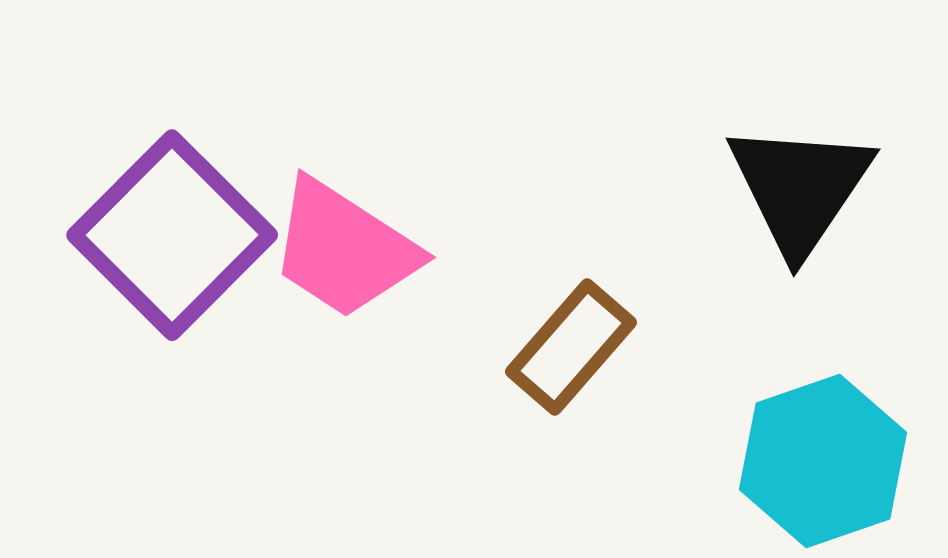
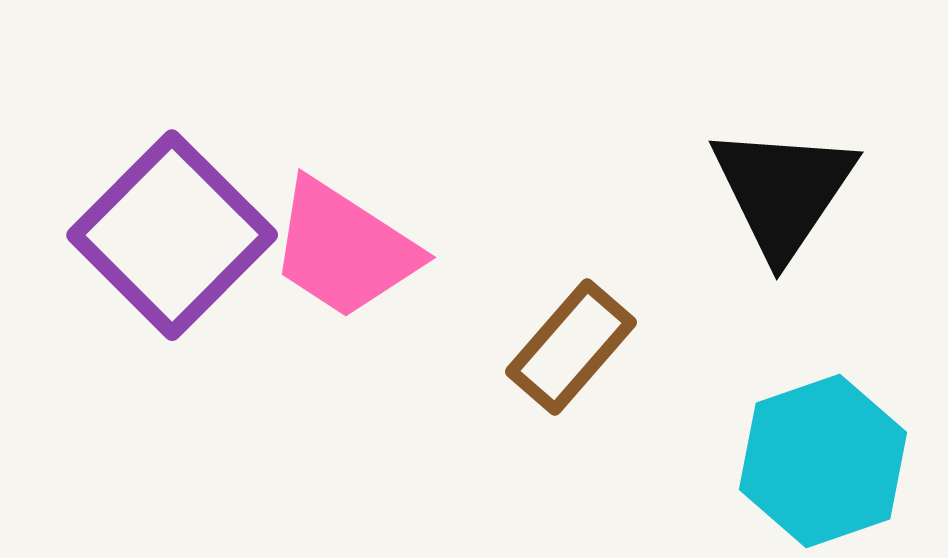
black triangle: moved 17 px left, 3 px down
